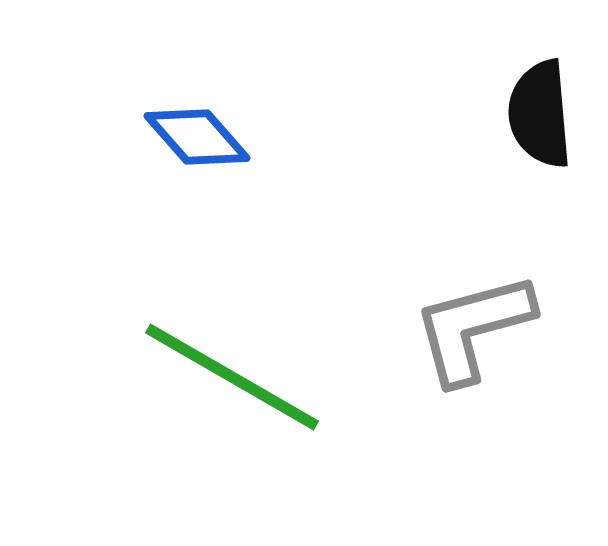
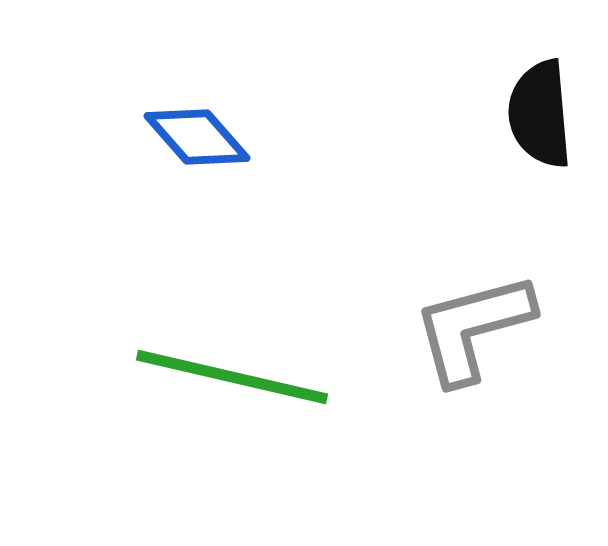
green line: rotated 17 degrees counterclockwise
